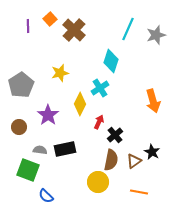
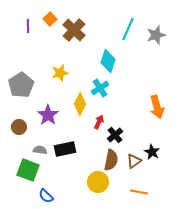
cyan diamond: moved 3 px left
orange arrow: moved 4 px right, 6 px down
